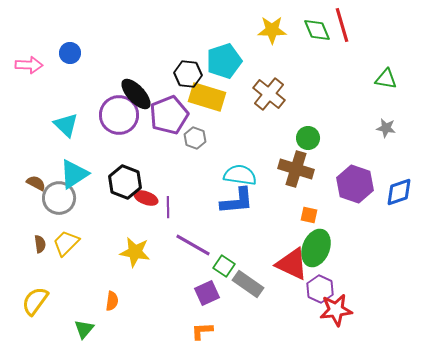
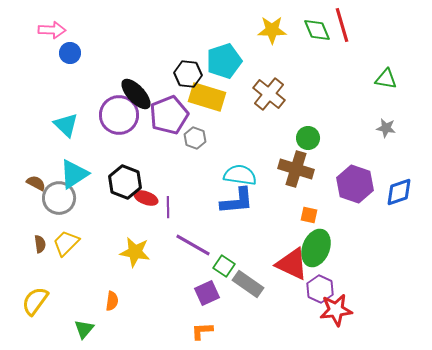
pink arrow at (29, 65): moved 23 px right, 35 px up
